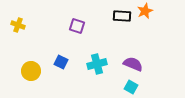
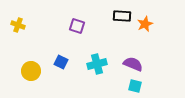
orange star: moved 13 px down
cyan square: moved 4 px right, 1 px up; rotated 16 degrees counterclockwise
